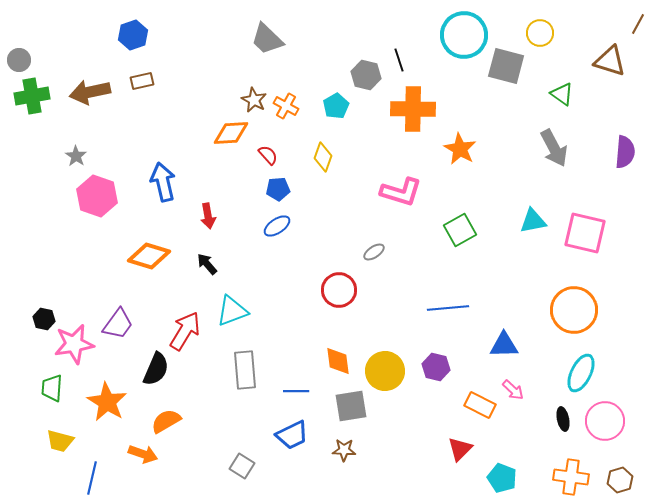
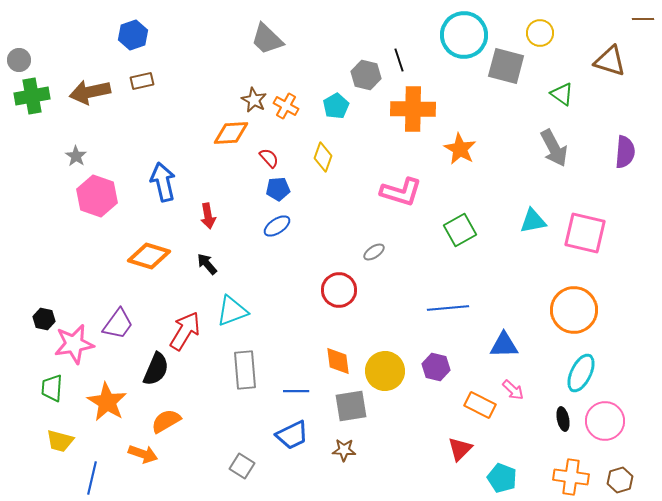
brown line at (638, 24): moved 5 px right, 5 px up; rotated 60 degrees clockwise
red semicircle at (268, 155): moved 1 px right, 3 px down
